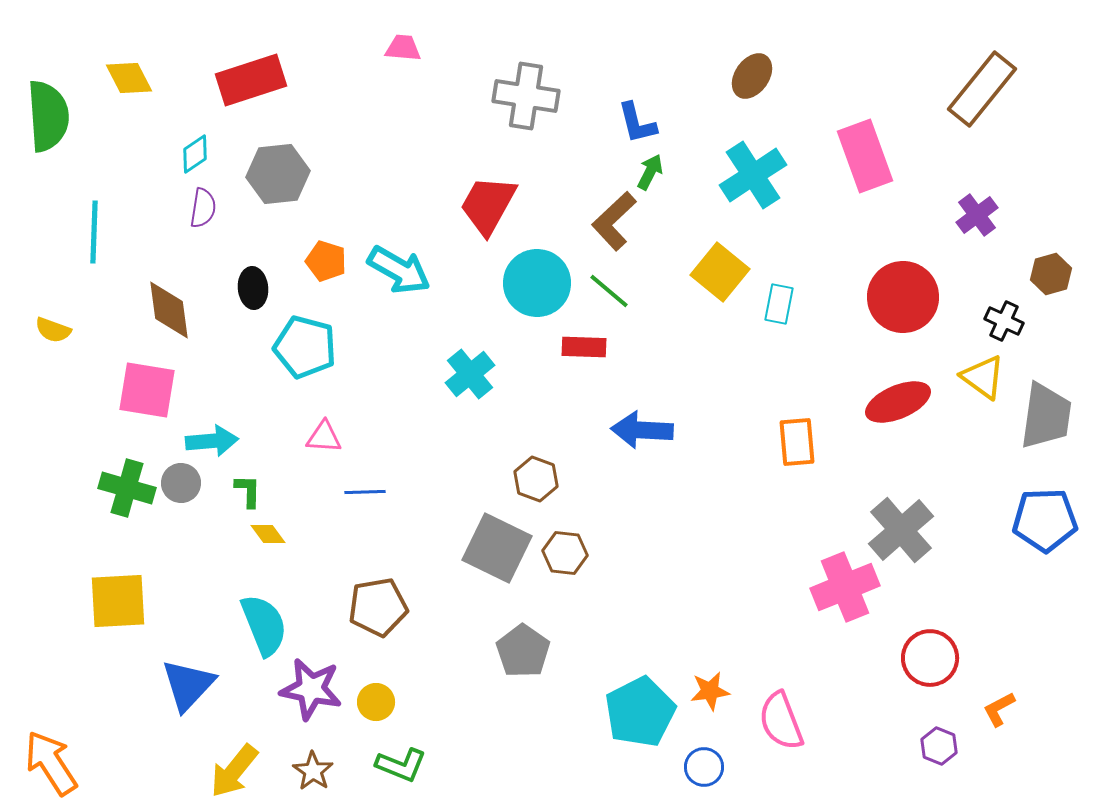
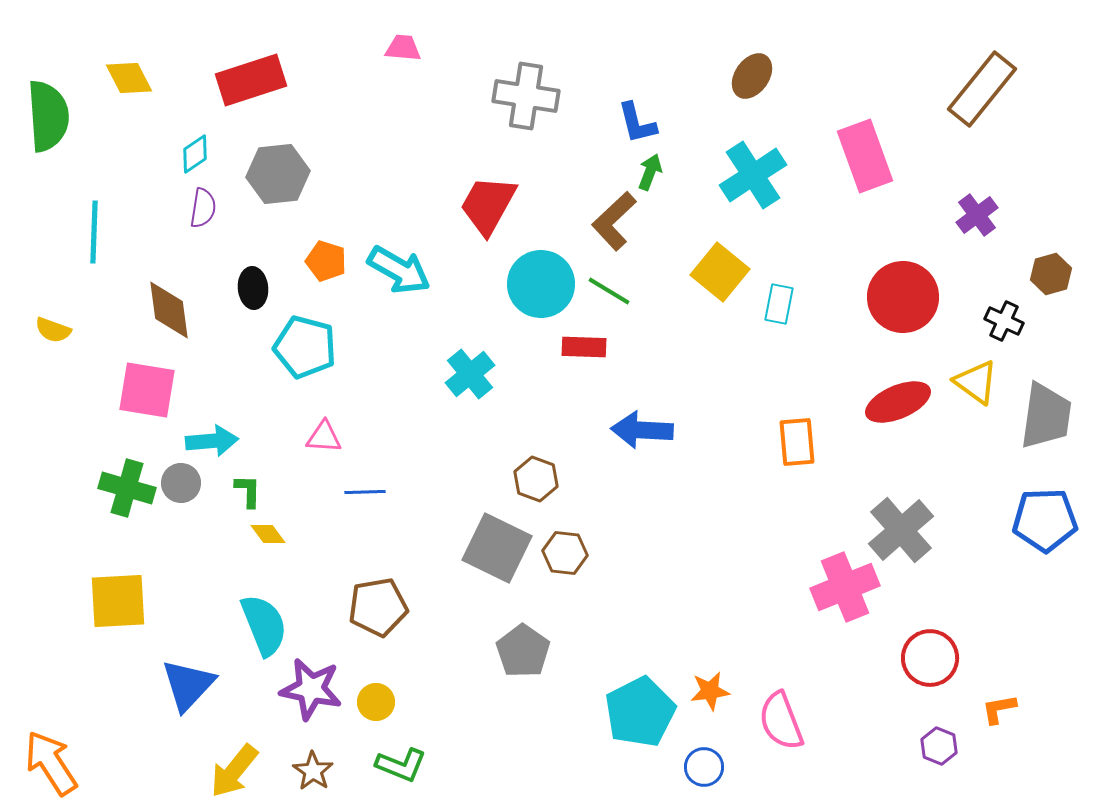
green arrow at (650, 172): rotated 6 degrees counterclockwise
cyan circle at (537, 283): moved 4 px right, 1 px down
green line at (609, 291): rotated 9 degrees counterclockwise
yellow triangle at (983, 377): moved 7 px left, 5 px down
orange L-shape at (999, 709): rotated 18 degrees clockwise
